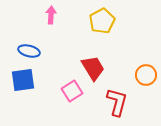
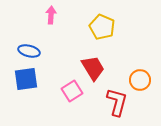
yellow pentagon: moved 6 px down; rotated 20 degrees counterclockwise
orange circle: moved 6 px left, 5 px down
blue square: moved 3 px right, 1 px up
